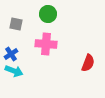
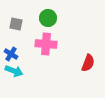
green circle: moved 4 px down
blue cross: rotated 24 degrees counterclockwise
